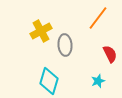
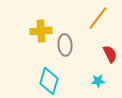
yellow cross: rotated 25 degrees clockwise
cyan star: rotated 16 degrees clockwise
